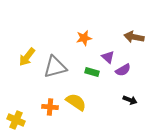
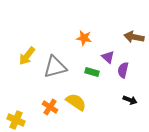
orange star: rotated 21 degrees clockwise
yellow arrow: moved 1 px up
purple semicircle: rotated 133 degrees clockwise
orange cross: rotated 28 degrees clockwise
